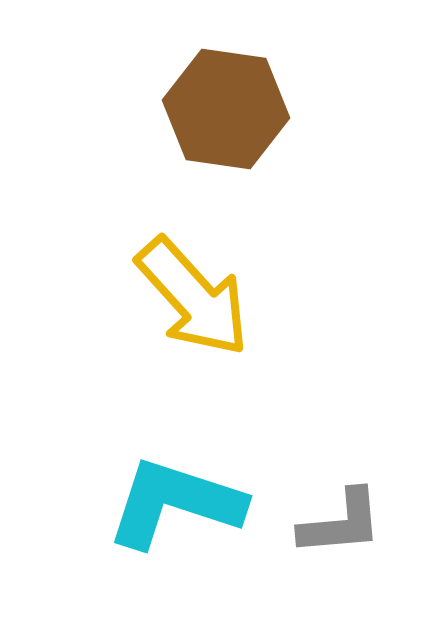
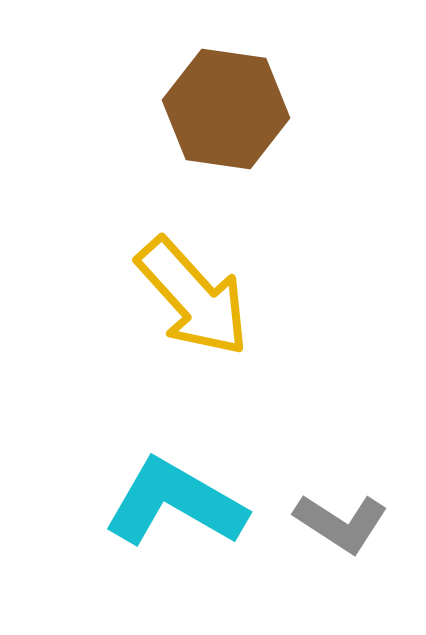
cyan L-shape: rotated 12 degrees clockwise
gray L-shape: rotated 38 degrees clockwise
